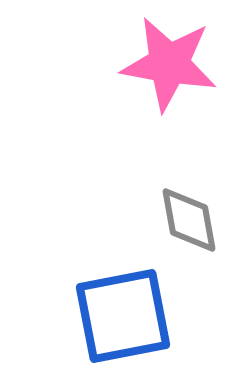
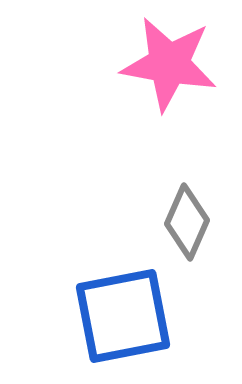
gray diamond: moved 2 px left, 2 px down; rotated 34 degrees clockwise
